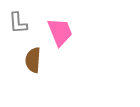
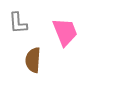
pink trapezoid: moved 5 px right
